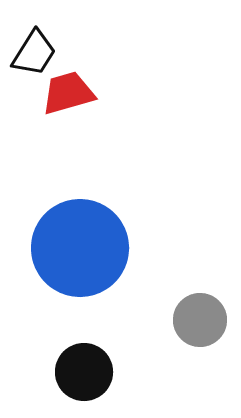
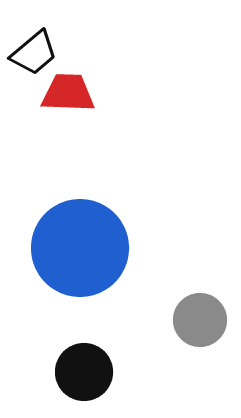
black trapezoid: rotated 18 degrees clockwise
red trapezoid: rotated 18 degrees clockwise
